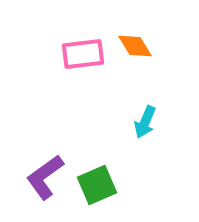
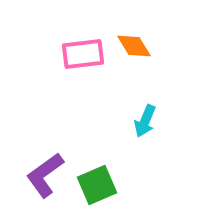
orange diamond: moved 1 px left
cyan arrow: moved 1 px up
purple L-shape: moved 2 px up
